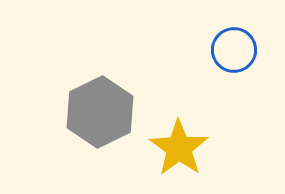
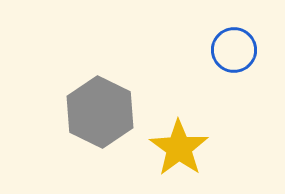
gray hexagon: rotated 8 degrees counterclockwise
